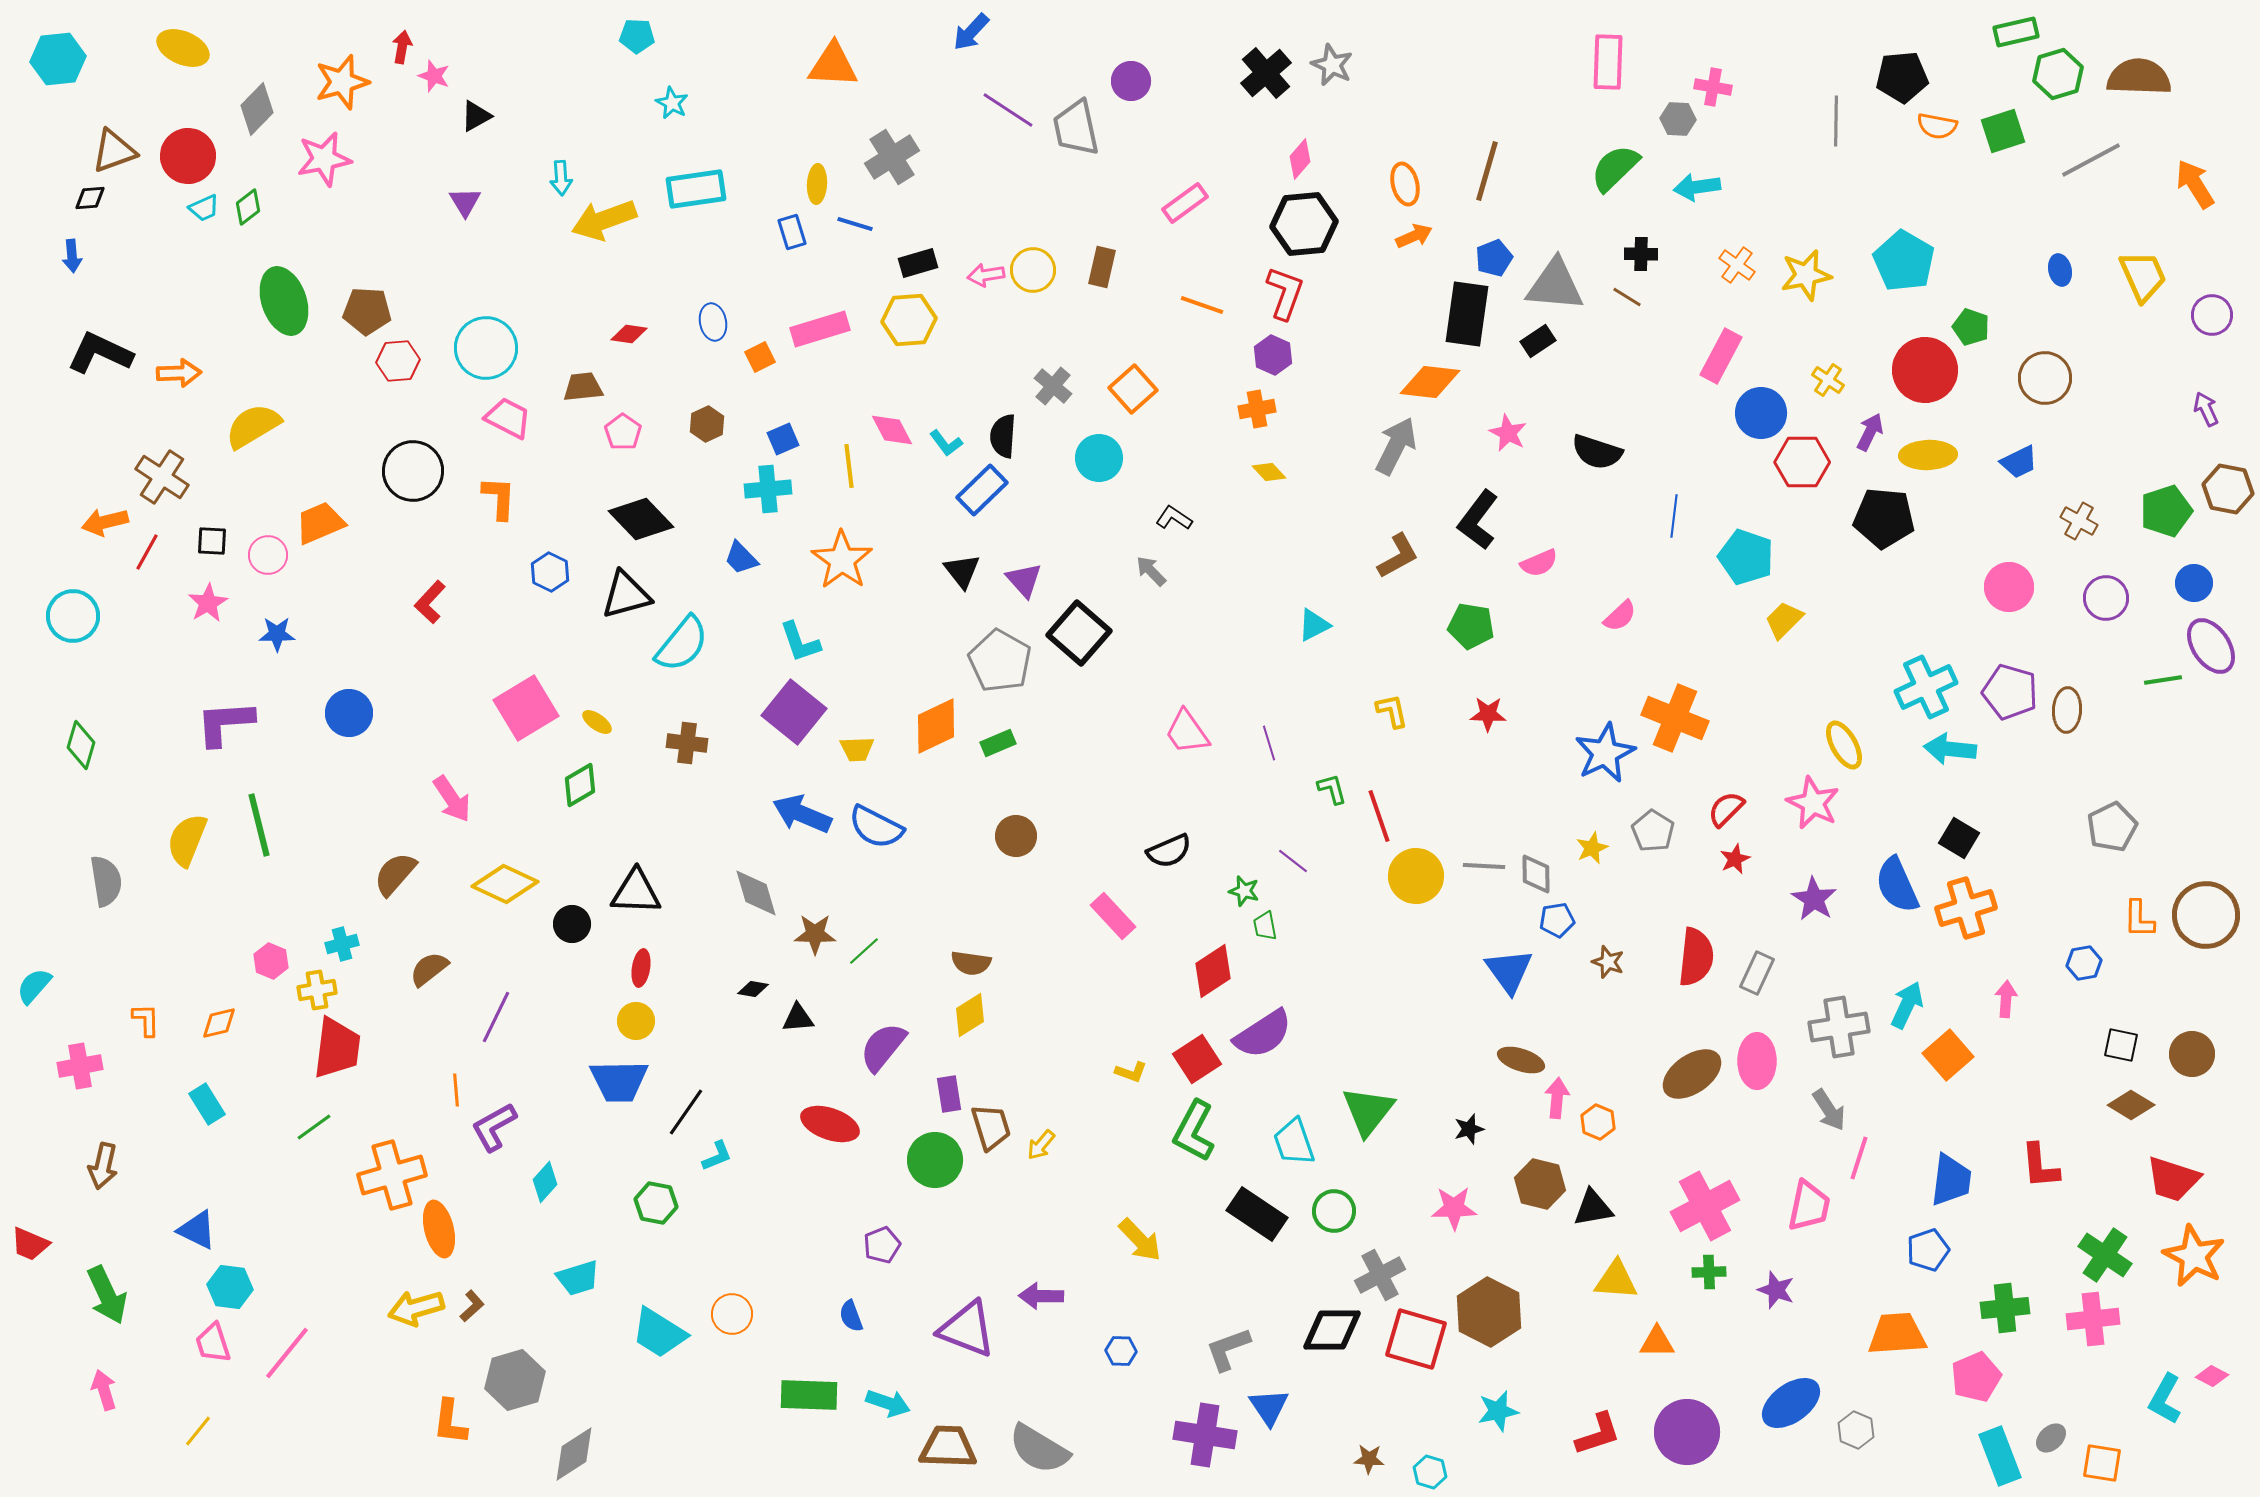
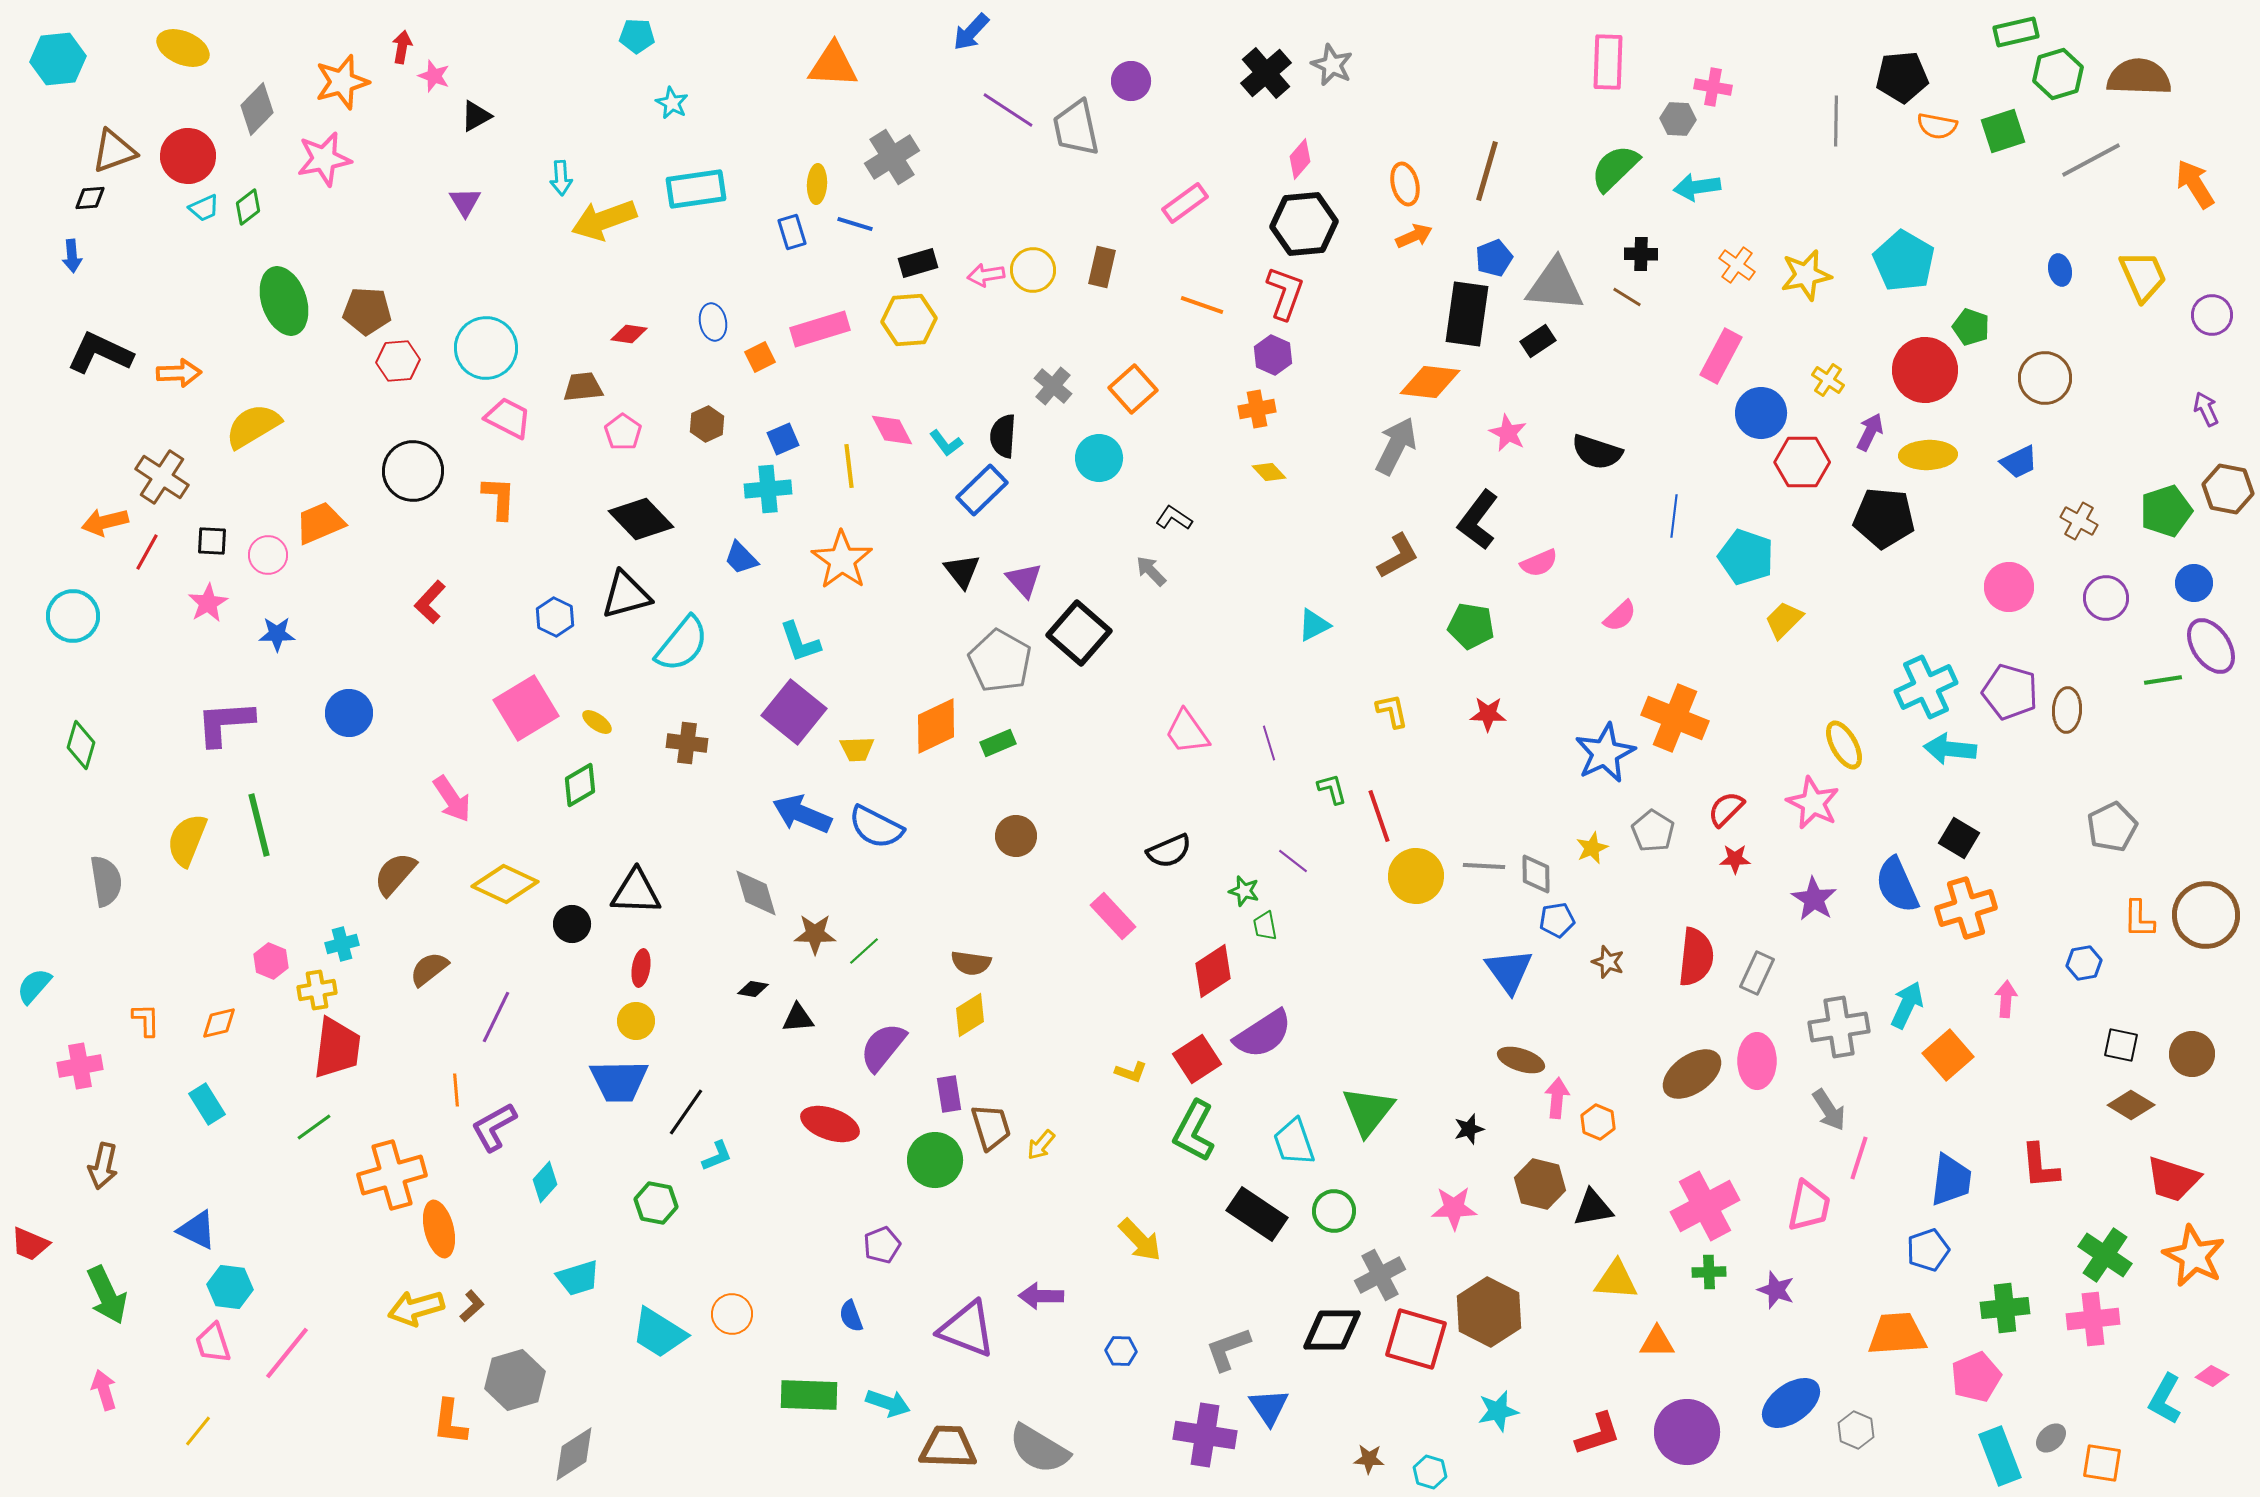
blue hexagon at (550, 572): moved 5 px right, 45 px down
red star at (1735, 859): rotated 24 degrees clockwise
